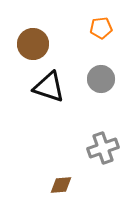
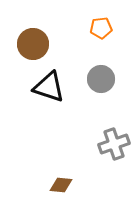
gray cross: moved 11 px right, 4 px up
brown diamond: rotated 10 degrees clockwise
